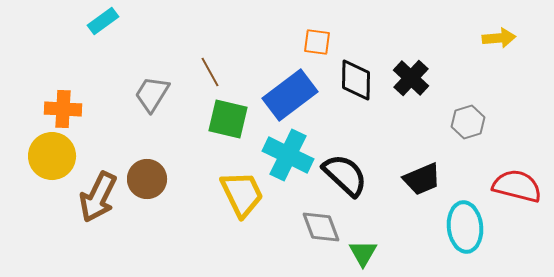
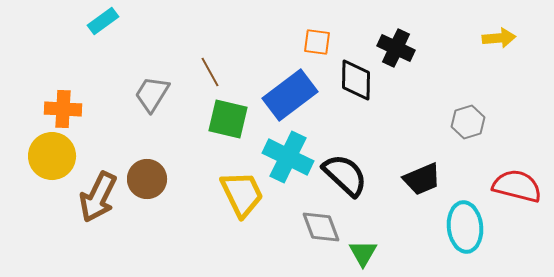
black cross: moved 15 px left, 30 px up; rotated 18 degrees counterclockwise
cyan cross: moved 2 px down
